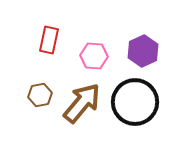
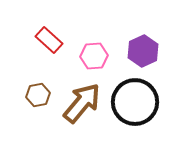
red rectangle: rotated 60 degrees counterclockwise
pink hexagon: rotated 8 degrees counterclockwise
brown hexagon: moved 2 px left
